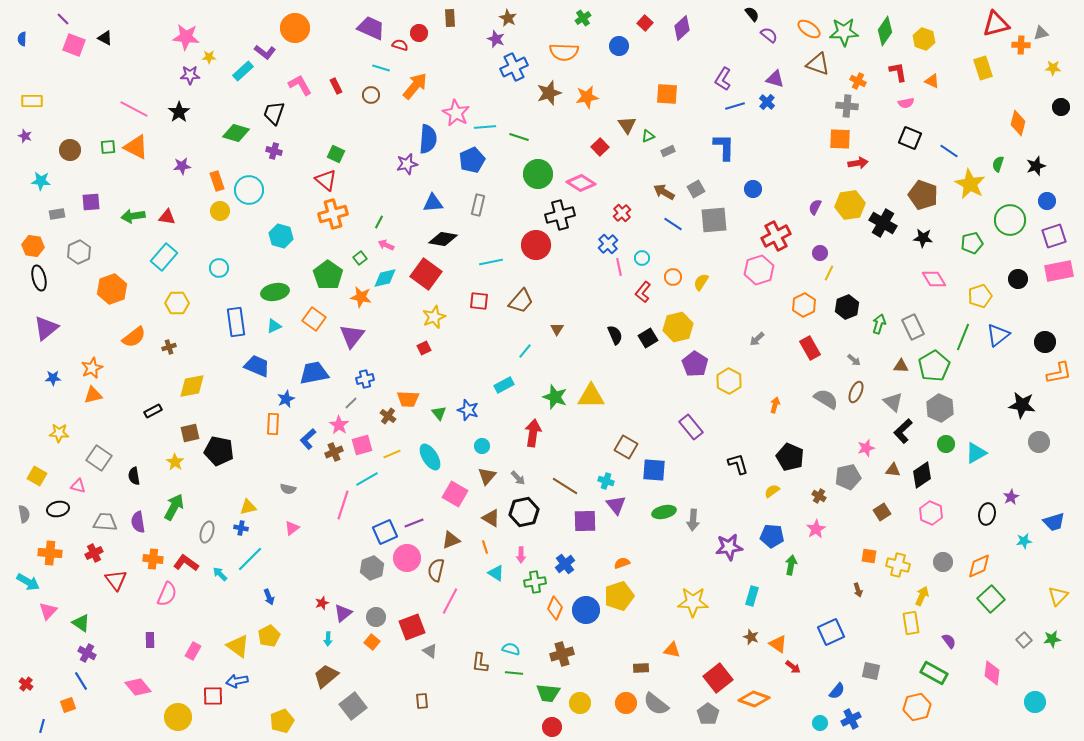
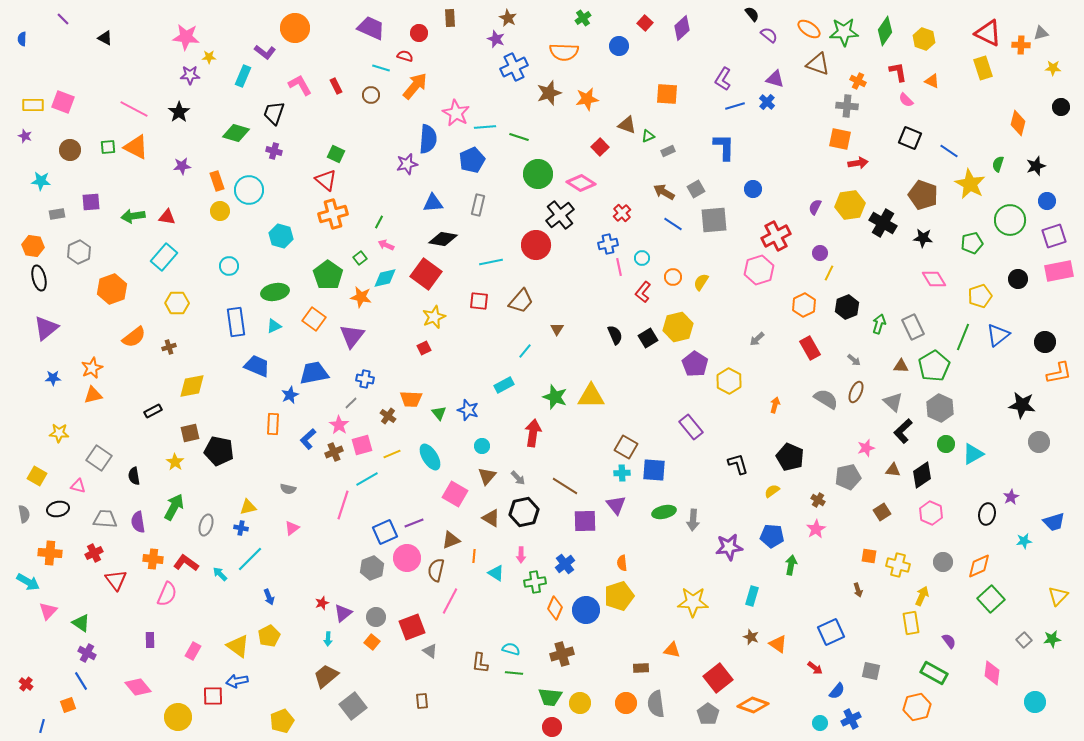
red triangle at (996, 24): moved 8 px left, 9 px down; rotated 40 degrees clockwise
pink square at (74, 45): moved 11 px left, 57 px down
red semicircle at (400, 45): moved 5 px right, 11 px down
cyan rectangle at (243, 71): moved 5 px down; rotated 25 degrees counterclockwise
orange star at (587, 97): moved 2 px down
yellow rectangle at (32, 101): moved 1 px right, 4 px down
pink semicircle at (906, 103): moved 3 px up; rotated 56 degrees clockwise
brown triangle at (627, 125): rotated 36 degrees counterclockwise
orange square at (840, 139): rotated 10 degrees clockwise
black cross at (560, 215): rotated 24 degrees counterclockwise
blue cross at (608, 244): rotated 30 degrees clockwise
cyan circle at (219, 268): moved 10 px right, 2 px up
blue cross at (365, 379): rotated 24 degrees clockwise
blue star at (286, 399): moved 4 px right, 4 px up
orange trapezoid at (408, 399): moved 3 px right
cyan triangle at (976, 453): moved 3 px left, 1 px down
cyan cross at (606, 481): moved 16 px right, 8 px up; rotated 21 degrees counterclockwise
brown cross at (819, 496): moved 1 px left, 4 px down
gray trapezoid at (105, 522): moved 3 px up
gray ellipse at (207, 532): moved 1 px left, 7 px up
orange line at (485, 547): moved 11 px left, 9 px down; rotated 24 degrees clockwise
orange semicircle at (622, 563): rotated 77 degrees counterclockwise
red arrow at (793, 667): moved 22 px right, 1 px down
green trapezoid at (548, 693): moved 2 px right, 4 px down
orange diamond at (754, 699): moved 1 px left, 6 px down
gray semicircle at (656, 704): rotated 44 degrees clockwise
